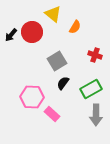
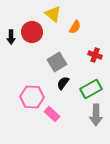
black arrow: moved 2 px down; rotated 40 degrees counterclockwise
gray square: moved 1 px down
